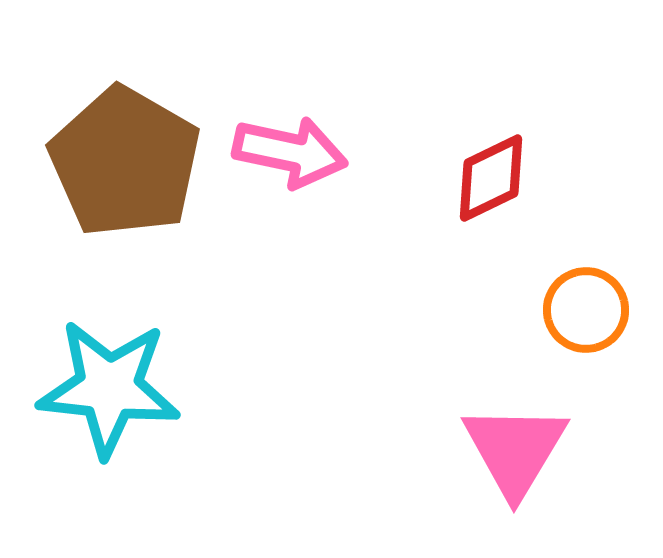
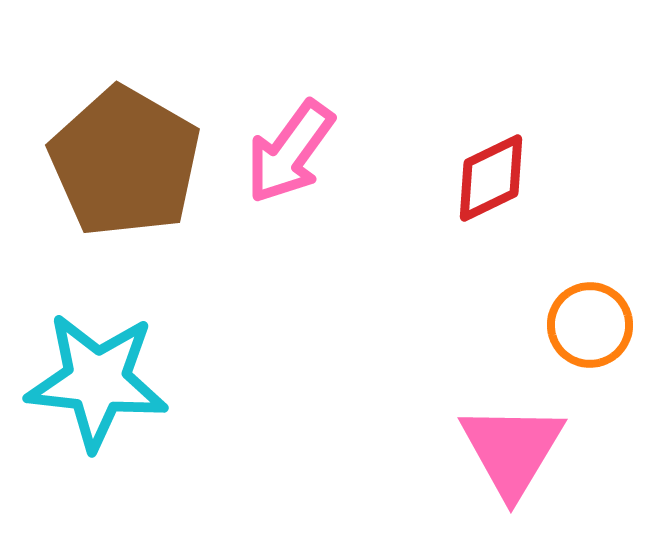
pink arrow: rotated 114 degrees clockwise
orange circle: moved 4 px right, 15 px down
cyan star: moved 12 px left, 7 px up
pink triangle: moved 3 px left
